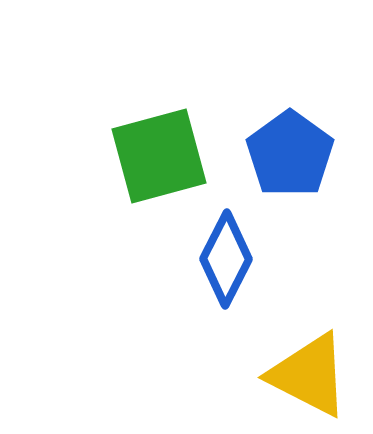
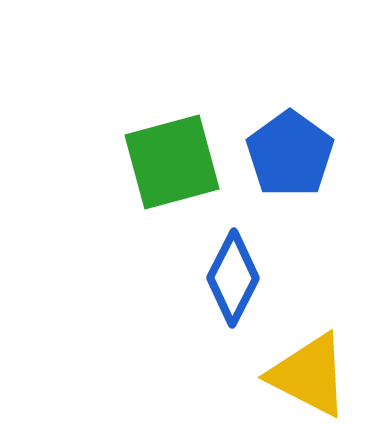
green square: moved 13 px right, 6 px down
blue diamond: moved 7 px right, 19 px down
